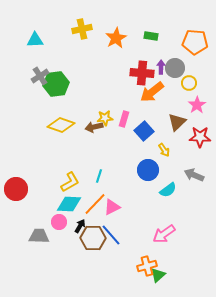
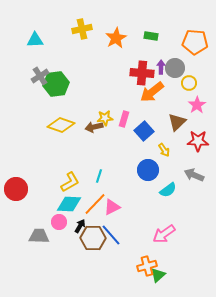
red star: moved 2 px left, 4 px down
